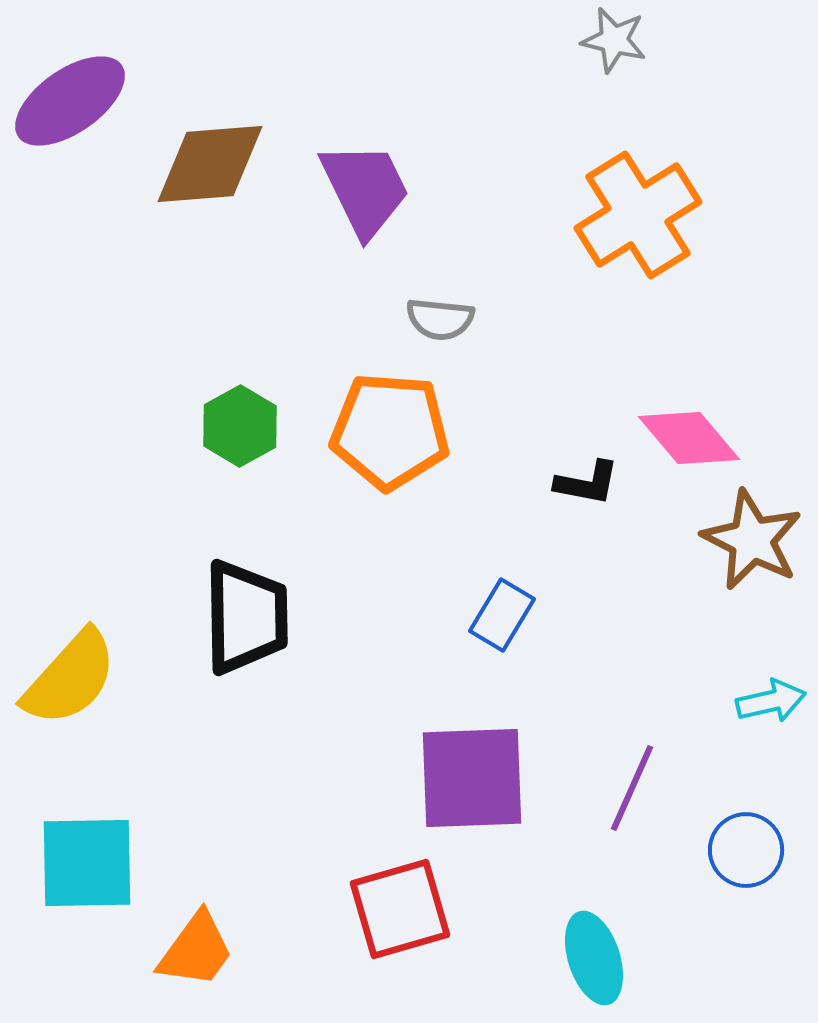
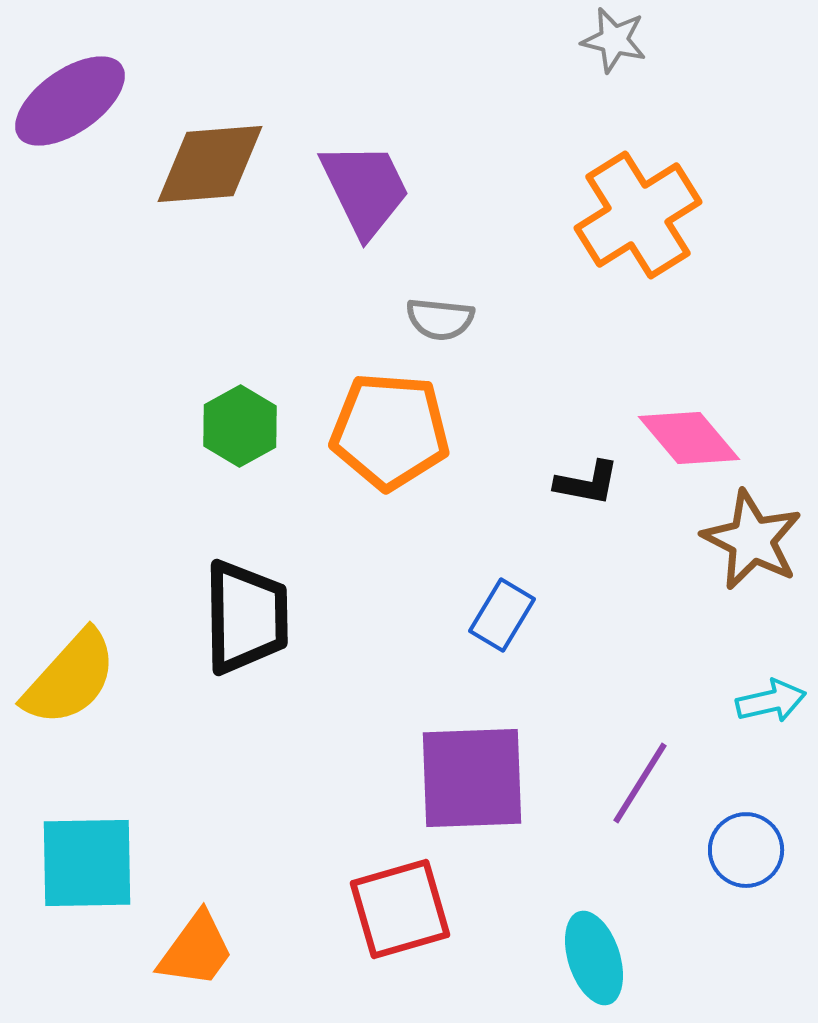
purple line: moved 8 px right, 5 px up; rotated 8 degrees clockwise
